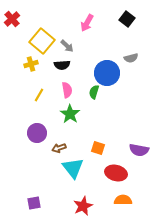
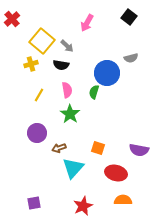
black square: moved 2 px right, 2 px up
black semicircle: moved 1 px left; rotated 14 degrees clockwise
cyan triangle: rotated 20 degrees clockwise
